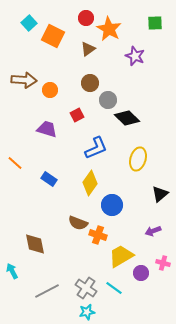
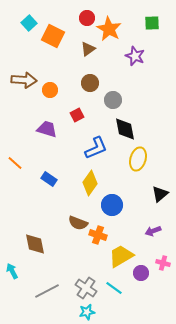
red circle: moved 1 px right
green square: moved 3 px left
gray circle: moved 5 px right
black diamond: moved 2 px left, 11 px down; rotated 35 degrees clockwise
